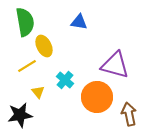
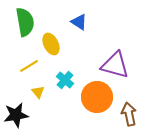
blue triangle: rotated 24 degrees clockwise
yellow ellipse: moved 7 px right, 2 px up
yellow line: moved 2 px right
black star: moved 4 px left
